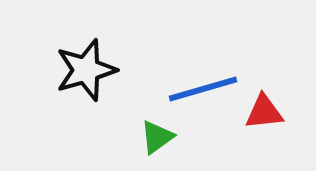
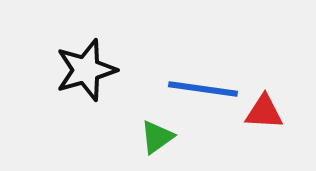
blue line: rotated 24 degrees clockwise
red triangle: rotated 9 degrees clockwise
